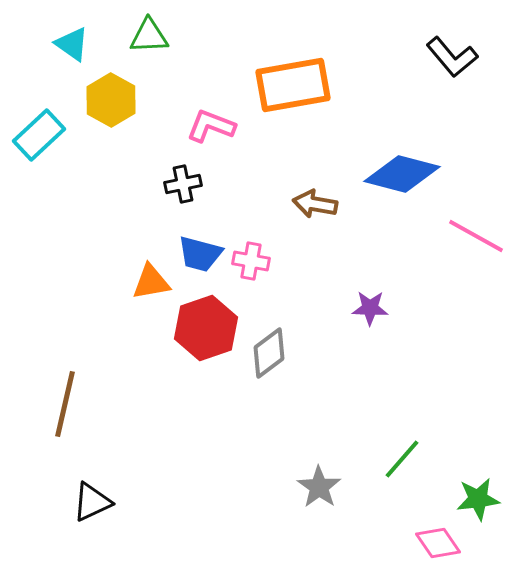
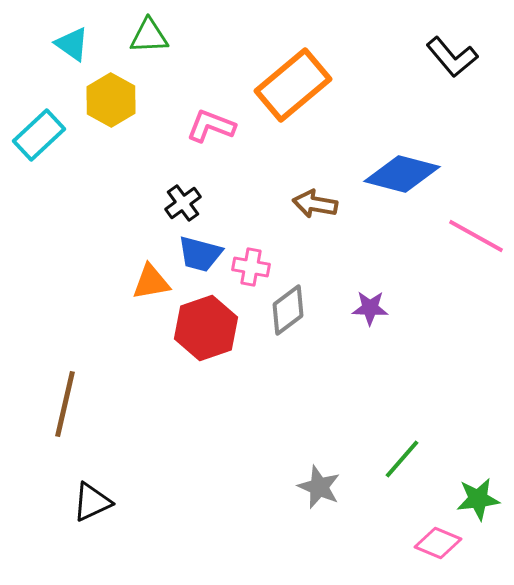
orange rectangle: rotated 30 degrees counterclockwise
black cross: moved 19 px down; rotated 24 degrees counterclockwise
pink cross: moved 6 px down
gray diamond: moved 19 px right, 43 px up
gray star: rotated 12 degrees counterclockwise
pink diamond: rotated 33 degrees counterclockwise
